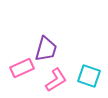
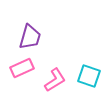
purple trapezoid: moved 16 px left, 12 px up
pink L-shape: moved 1 px left
